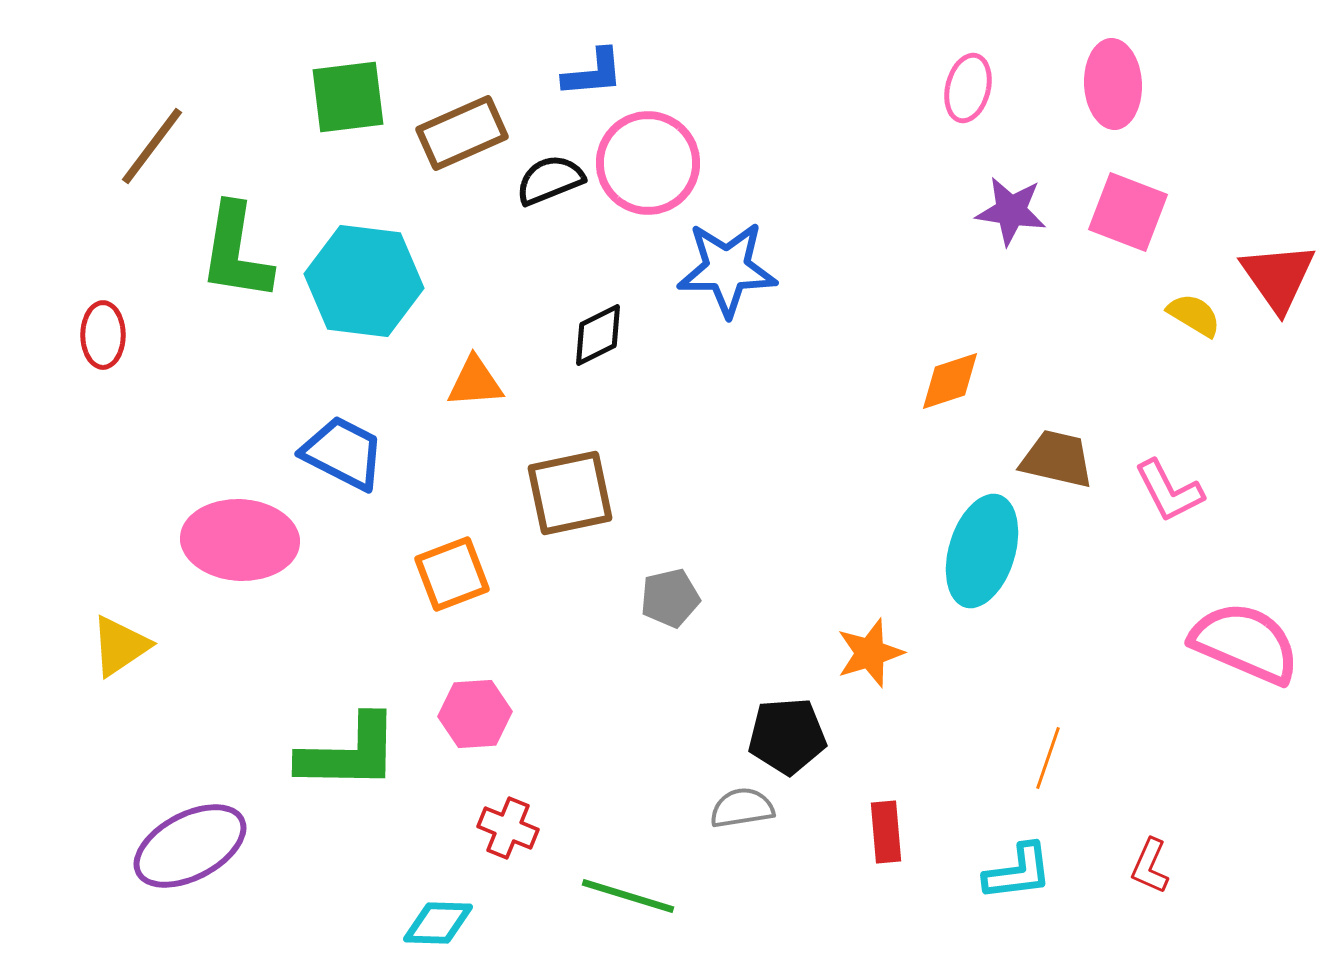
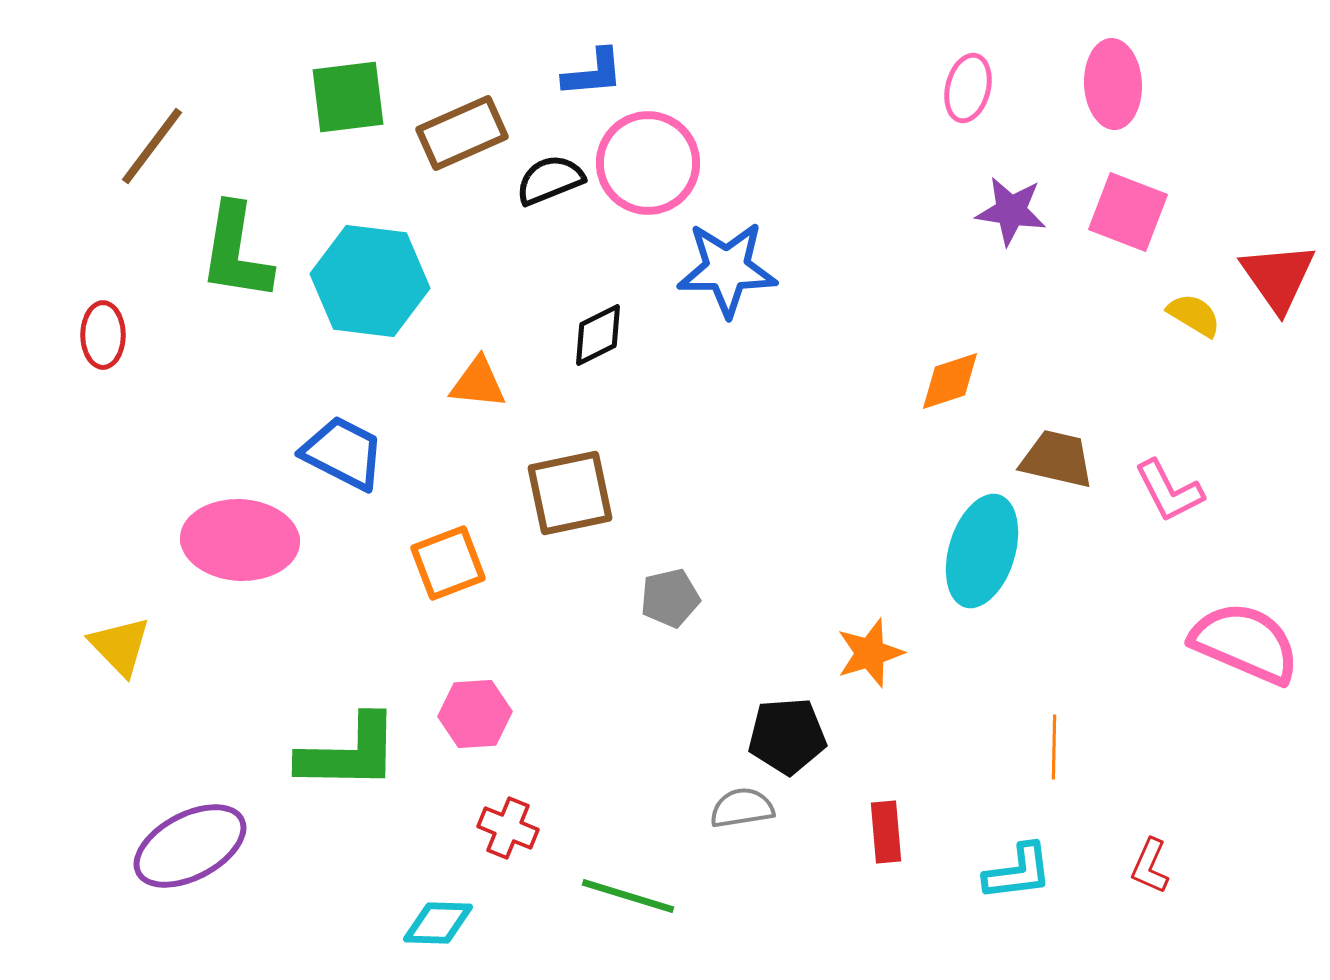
cyan hexagon at (364, 281): moved 6 px right
orange triangle at (475, 382): moved 3 px right, 1 px down; rotated 10 degrees clockwise
orange square at (452, 574): moved 4 px left, 11 px up
yellow triangle at (120, 646): rotated 40 degrees counterclockwise
orange line at (1048, 758): moved 6 px right, 11 px up; rotated 18 degrees counterclockwise
